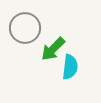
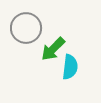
gray circle: moved 1 px right
